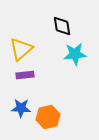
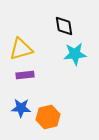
black diamond: moved 2 px right
yellow triangle: rotated 25 degrees clockwise
